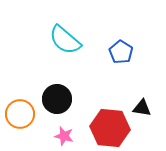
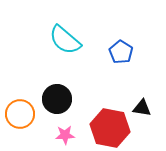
red hexagon: rotated 6 degrees clockwise
pink star: moved 1 px right, 1 px up; rotated 18 degrees counterclockwise
